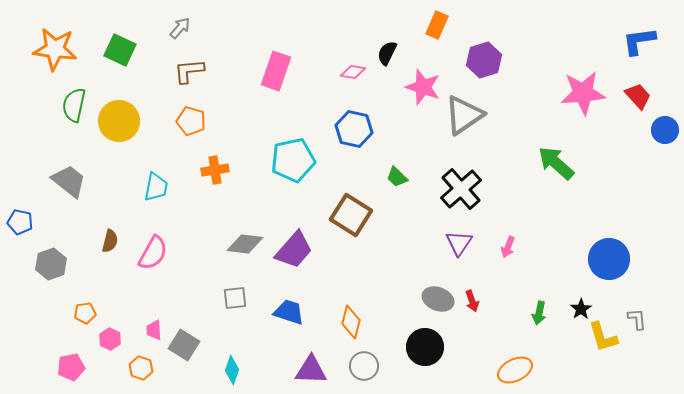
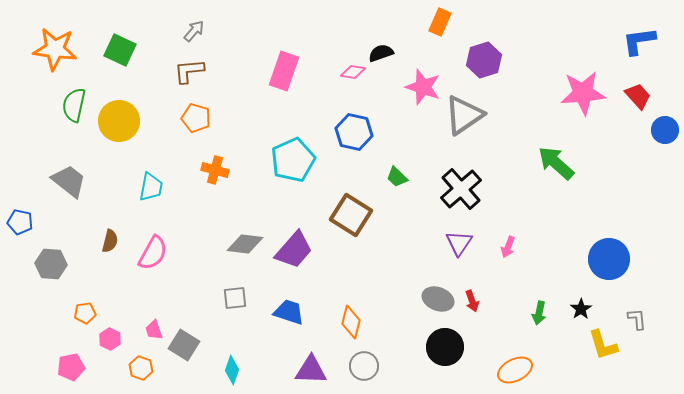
orange rectangle at (437, 25): moved 3 px right, 3 px up
gray arrow at (180, 28): moved 14 px right, 3 px down
black semicircle at (387, 53): moved 6 px left; rotated 45 degrees clockwise
pink rectangle at (276, 71): moved 8 px right
orange pentagon at (191, 121): moved 5 px right, 3 px up
blue hexagon at (354, 129): moved 3 px down
cyan pentagon at (293, 160): rotated 12 degrees counterclockwise
orange cross at (215, 170): rotated 24 degrees clockwise
cyan trapezoid at (156, 187): moved 5 px left
gray hexagon at (51, 264): rotated 24 degrees clockwise
pink trapezoid at (154, 330): rotated 15 degrees counterclockwise
yellow L-shape at (603, 337): moved 8 px down
black circle at (425, 347): moved 20 px right
